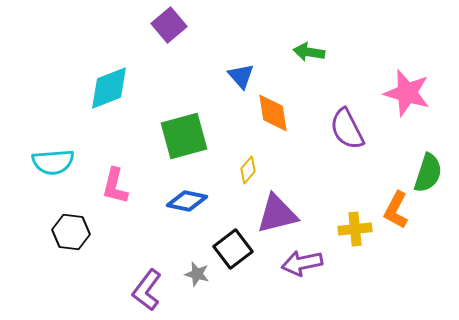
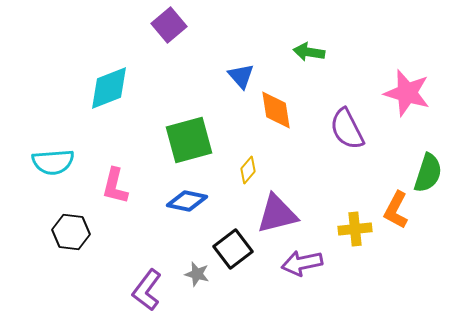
orange diamond: moved 3 px right, 3 px up
green square: moved 5 px right, 4 px down
